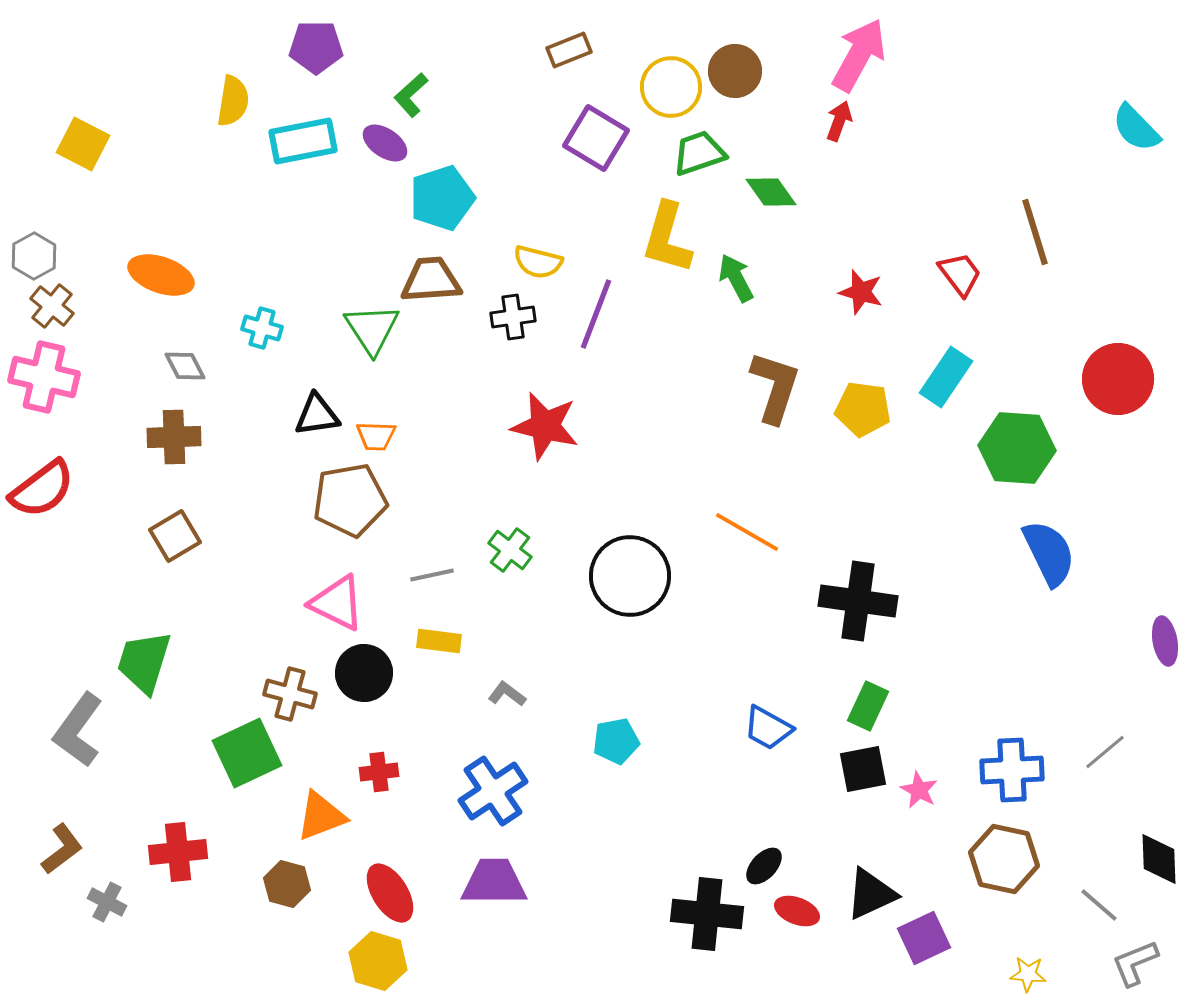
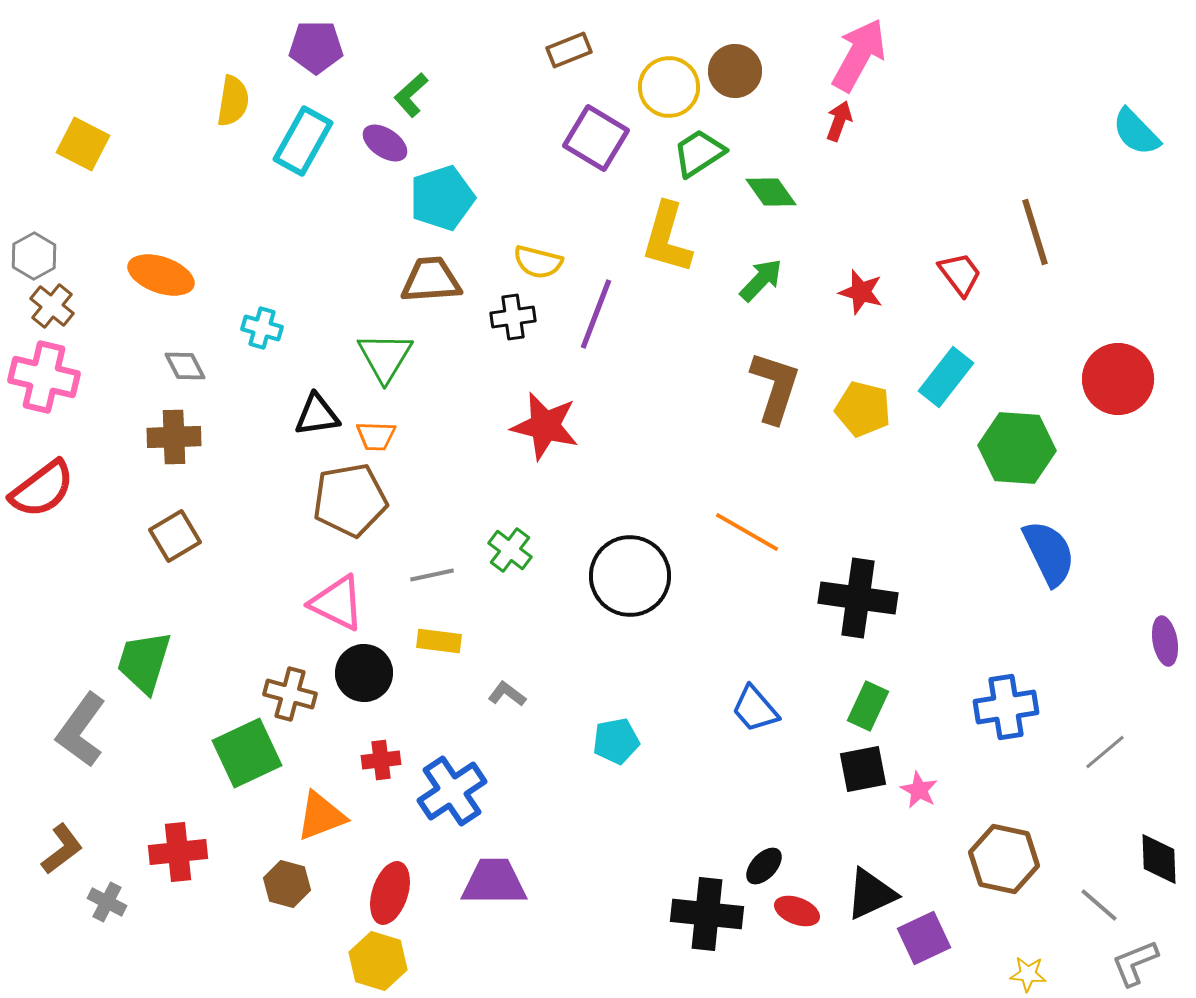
yellow circle at (671, 87): moved 2 px left
cyan semicircle at (1136, 128): moved 4 px down
cyan rectangle at (303, 141): rotated 50 degrees counterclockwise
green trapezoid at (699, 153): rotated 14 degrees counterclockwise
green arrow at (736, 278): moved 25 px right, 2 px down; rotated 72 degrees clockwise
green triangle at (372, 329): moved 13 px right, 28 px down; rotated 4 degrees clockwise
cyan rectangle at (946, 377): rotated 4 degrees clockwise
yellow pentagon at (863, 409): rotated 6 degrees clockwise
black cross at (858, 601): moved 3 px up
blue trapezoid at (768, 728): moved 13 px left, 19 px up; rotated 20 degrees clockwise
gray L-shape at (78, 730): moved 3 px right
blue cross at (1012, 770): moved 6 px left, 63 px up; rotated 6 degrees counterclockwise
red cross at (379, 772): moved 2 px right, 12 px up
blue cross at (493, 791): moved 41 px left
red ellipse at (390, 893): rotated 50 degrees clockwise
